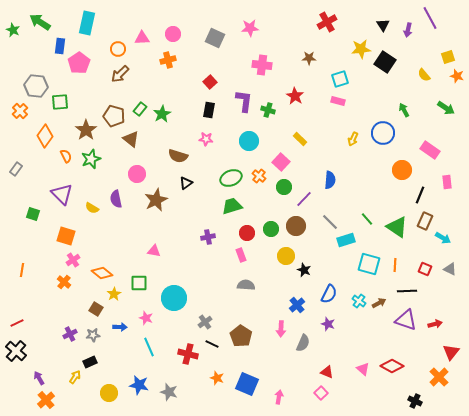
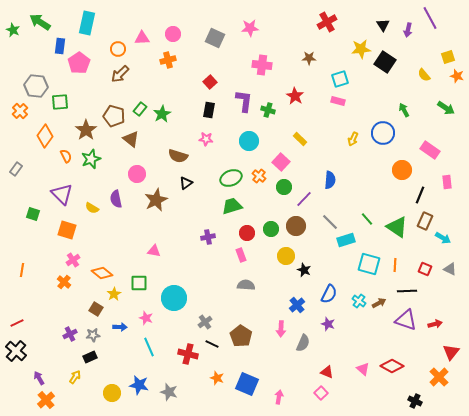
orange square at (66, 236): moved 1 px right, 6 px up
black rectangle at (90, 362): moved 5 px up
yellow circle at (109, 393): moved 3 px right
